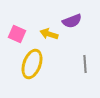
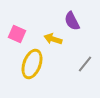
purple semicircle: rotated 84 degrees clockwise
yellow arrow: moved 4 px right, 5 px down
gray line: rotated 42 degrees clockwise
